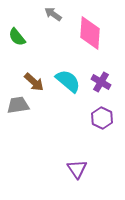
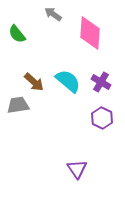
green semicircle: moved 3 px up
